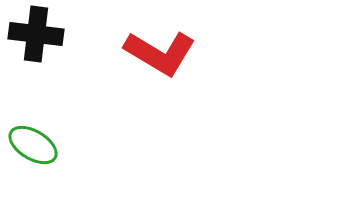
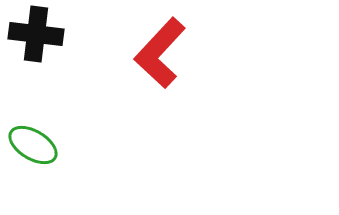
red L-shape: rotated 102 degrees clockwise
